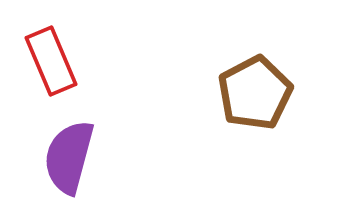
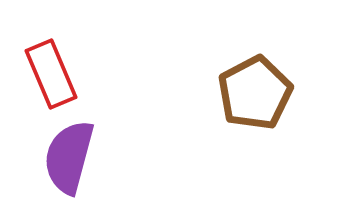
red rectangle: moved 13 px down
